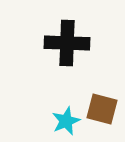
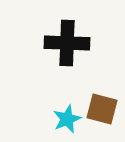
cyan star: moved 1 px right, 2 px up
